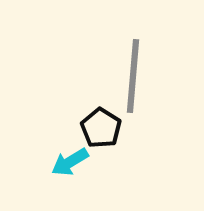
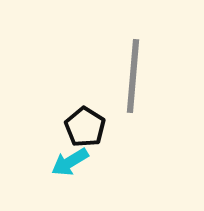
black pentagon: moved 16 px left, 1 px up
